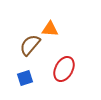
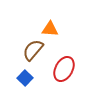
brown semicircle: moved 3 px right, 5 px down
blue square: rotated 28 degrees counterclockwise
